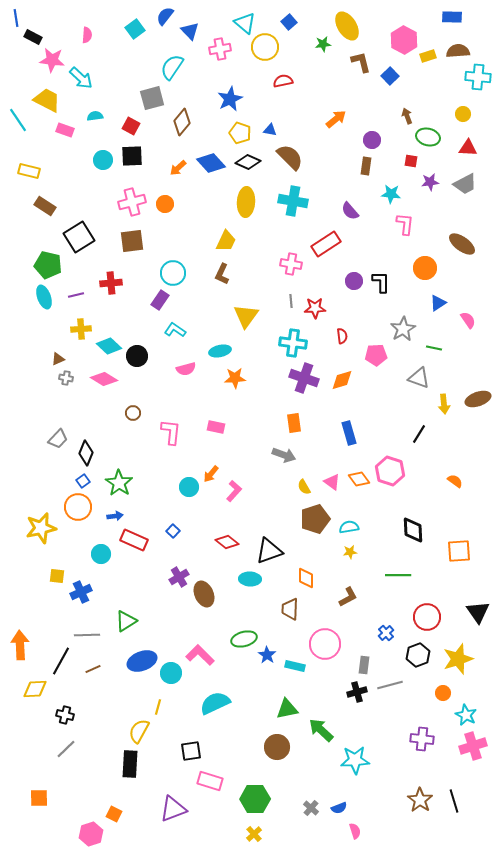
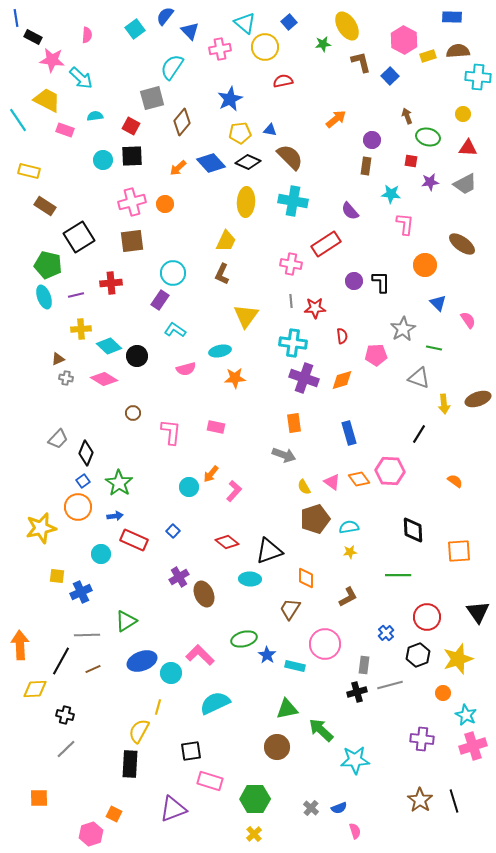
yellow pentagon at (240, 133): rotated 25 degrees counterclockwise
orange circle at (425, 268): moved 3 px up
blue triangle at (438, 303): rotated 42 degrees counterclockwise
pink hexagon at (390, 471): rotated 16 degrees counterclockwise
brown trapezoid at (290, 609): rotated 30 degrees clockwise
